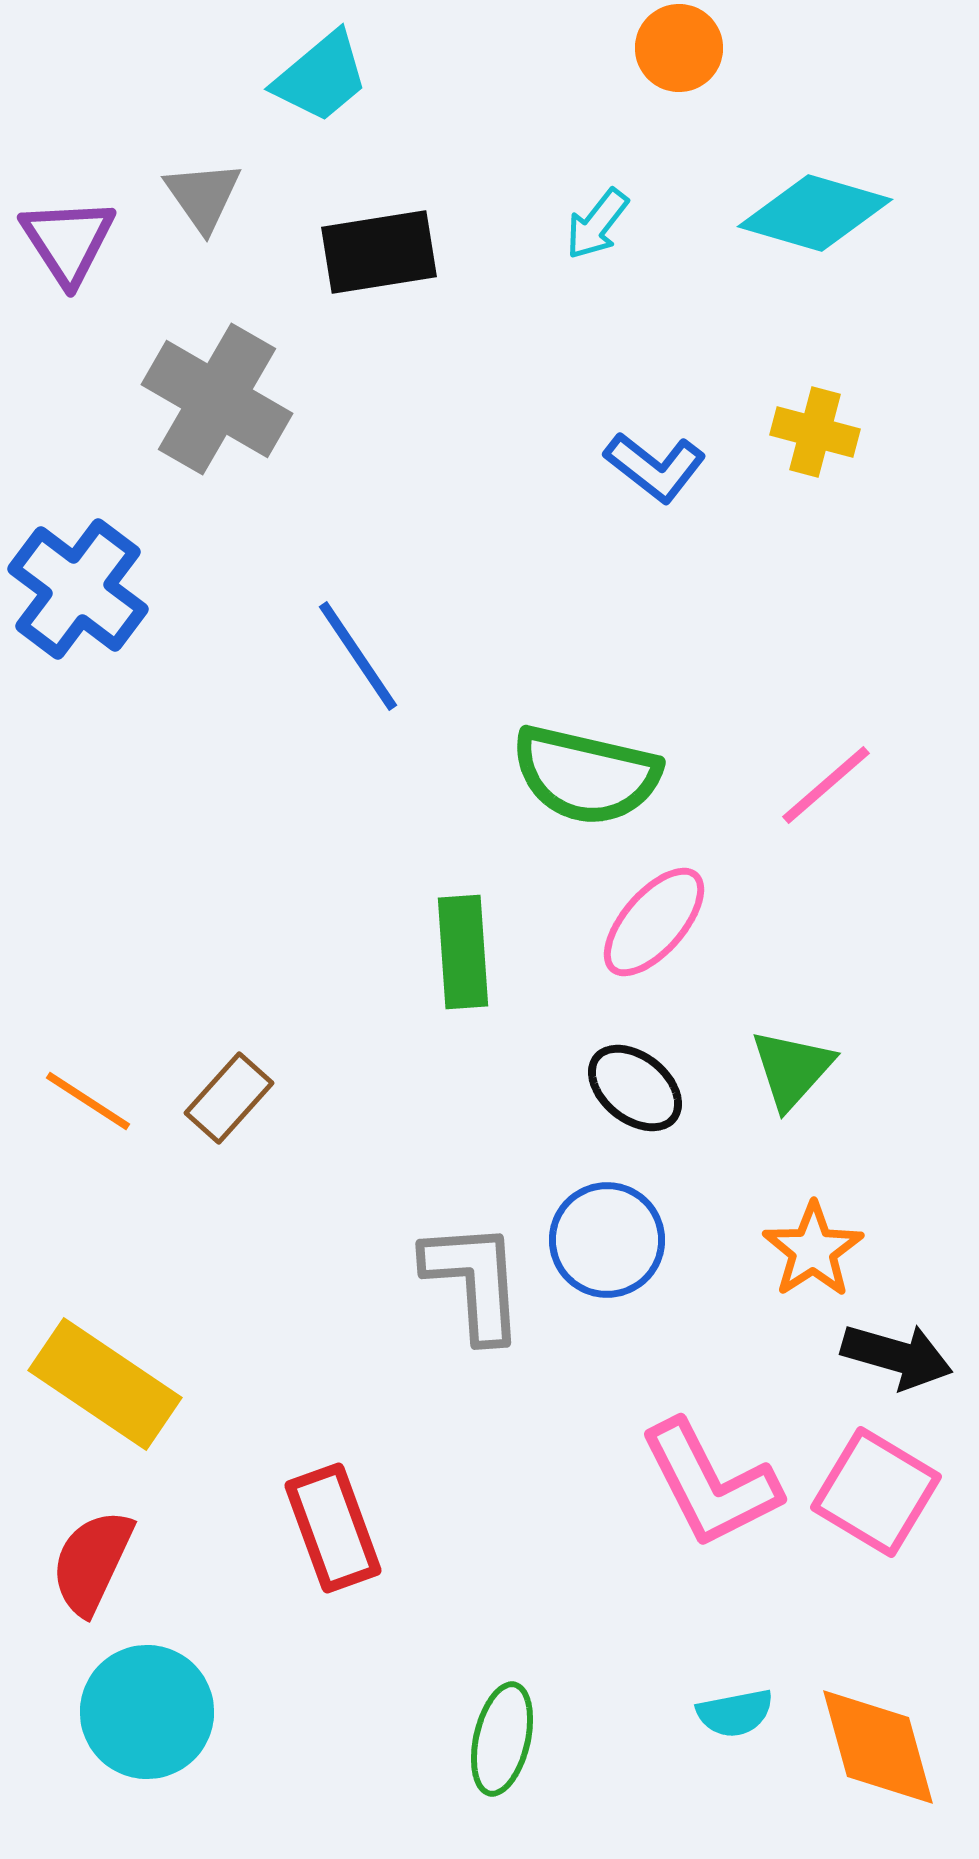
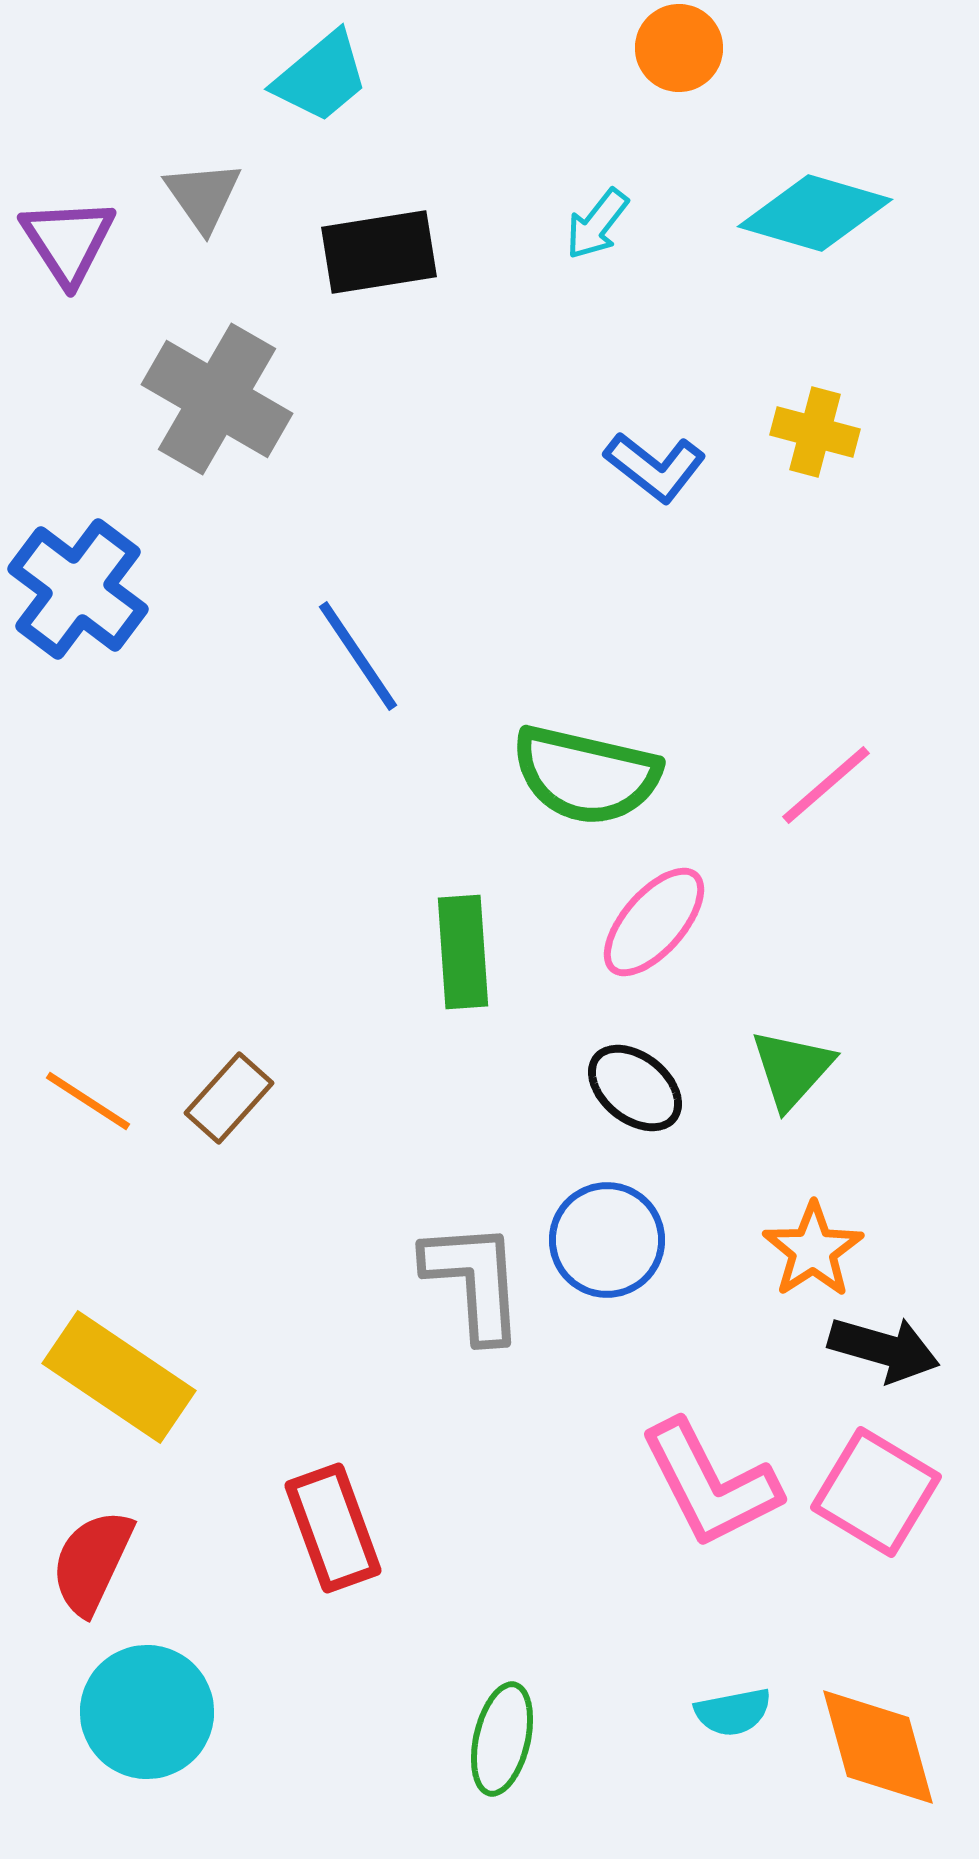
black arrow: moved 13 px left, 7 px up
yellow rectangle: moved 14 px right, 7 px up
cyan semicircle: moved 2 px left, 1 px up
